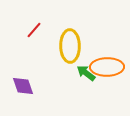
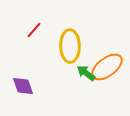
orange ellipse: rotated 36 degrees counterclockwise
